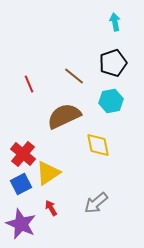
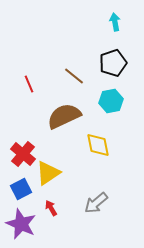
blue square: moved 5 px down
